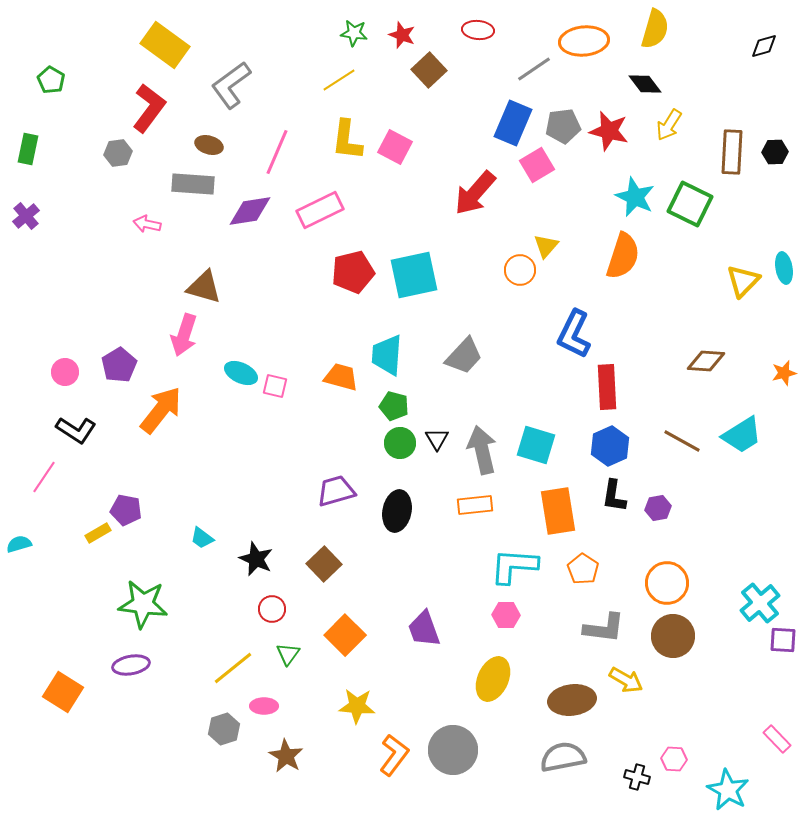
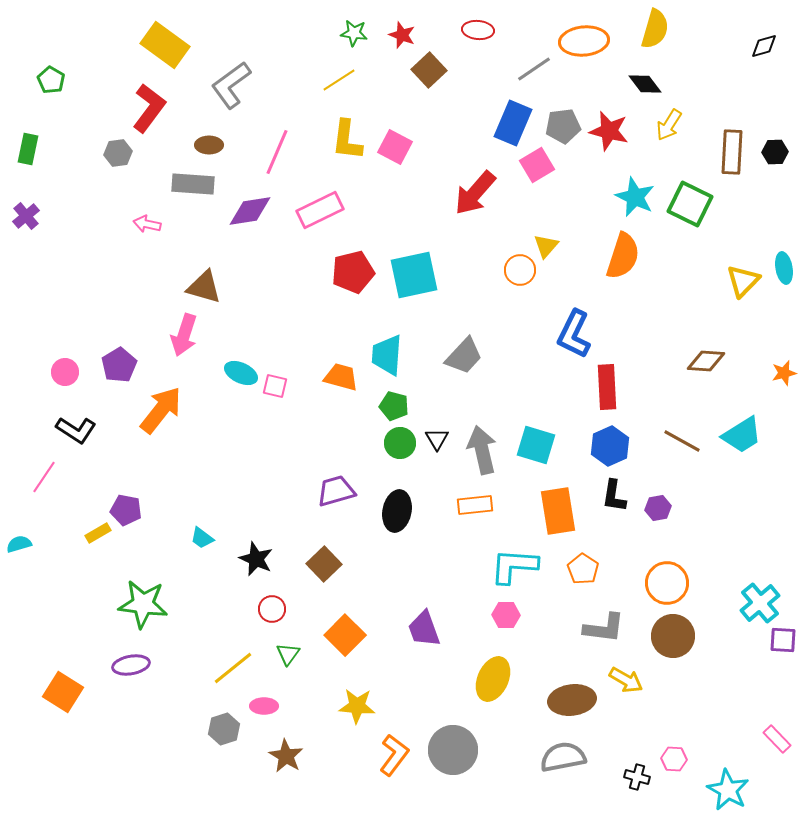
brown ellipse at (209, 145): rotated 16 degrees counterclockwise
